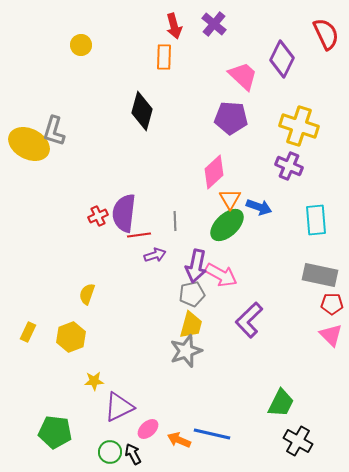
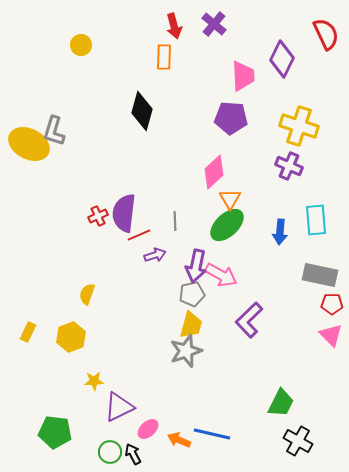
pink trapezoid at (243, 76): rotated 44 degrees clockwise
blue arrow at (259, 207): moved 21 px right, 25 px down; rotated 75 degrees clockwise
red line at (139, 235): rotated 15 degrees counterclockwise
